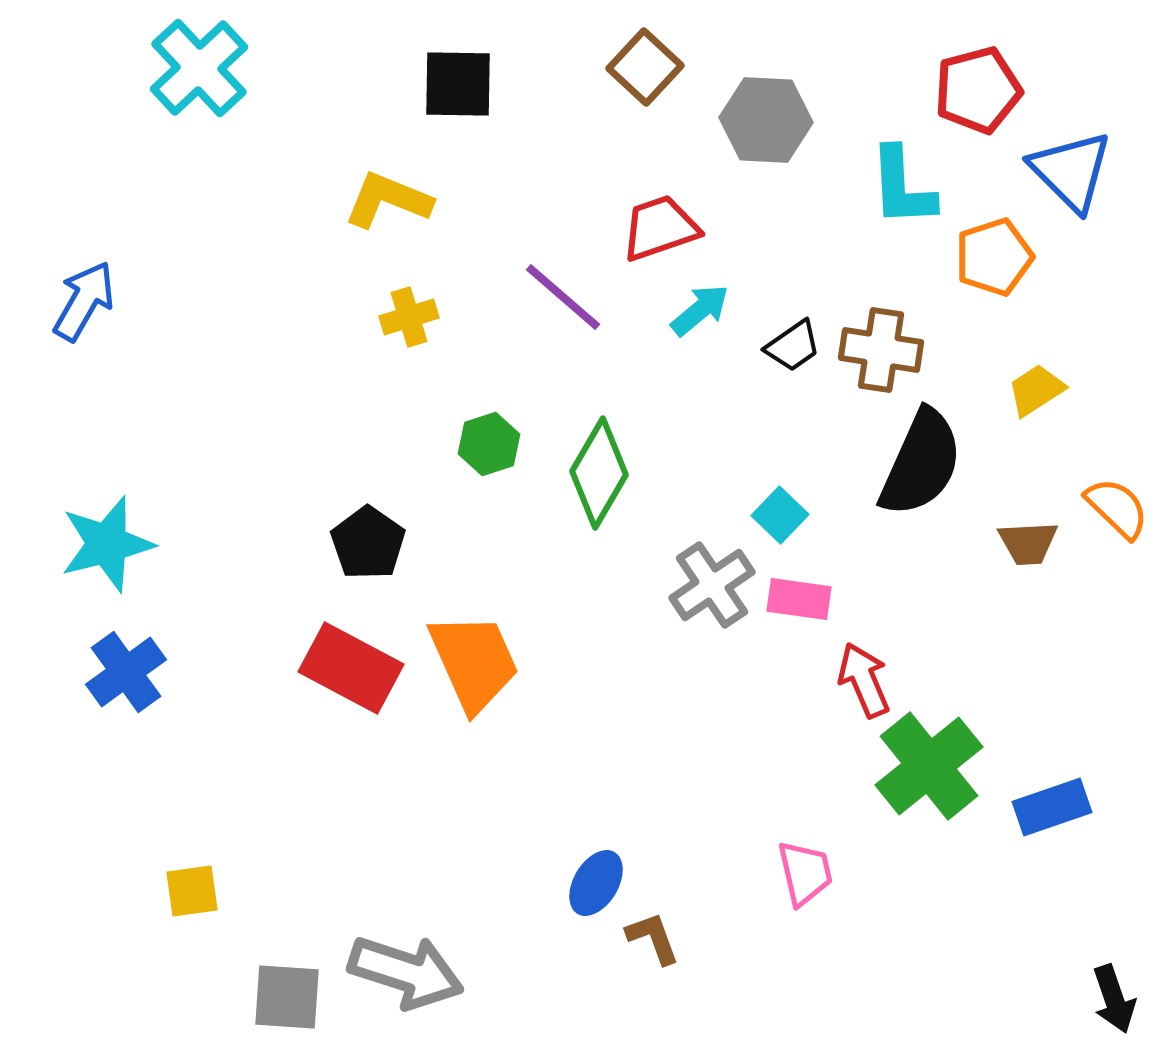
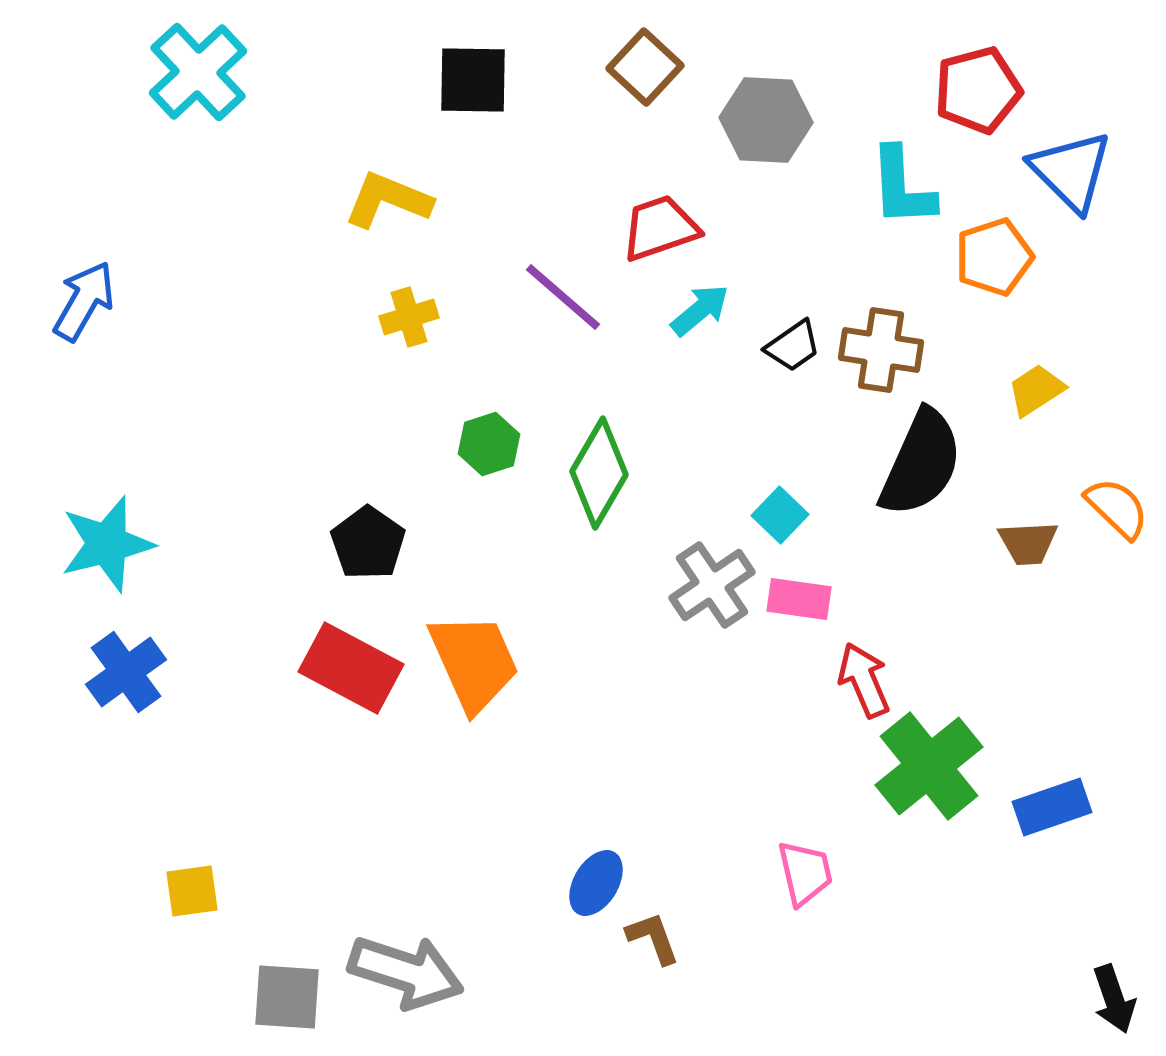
cyan cross: moved 1 px left, 4 px down
black square: moved 15 px right, 4 px up
